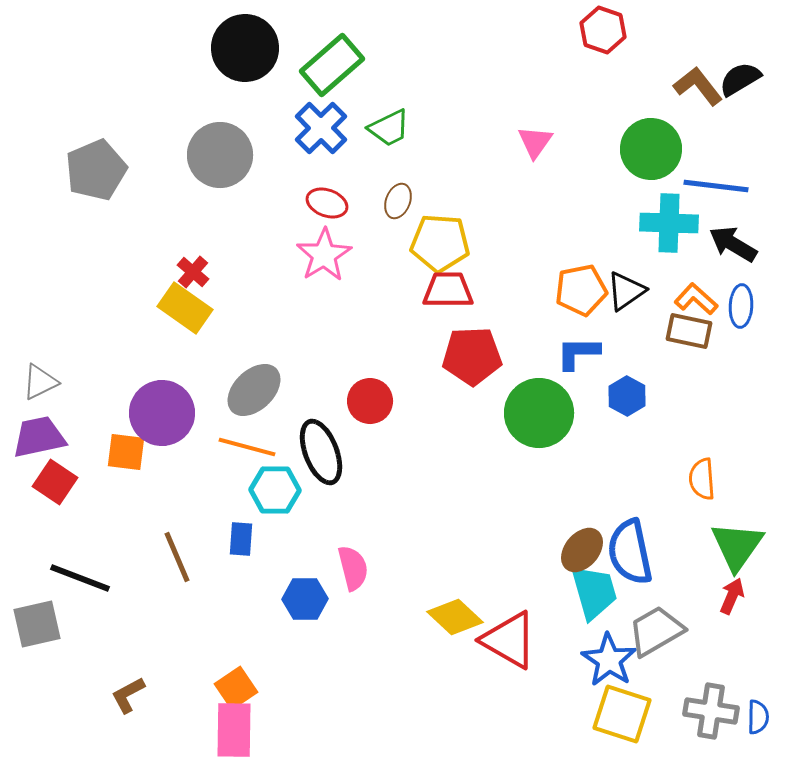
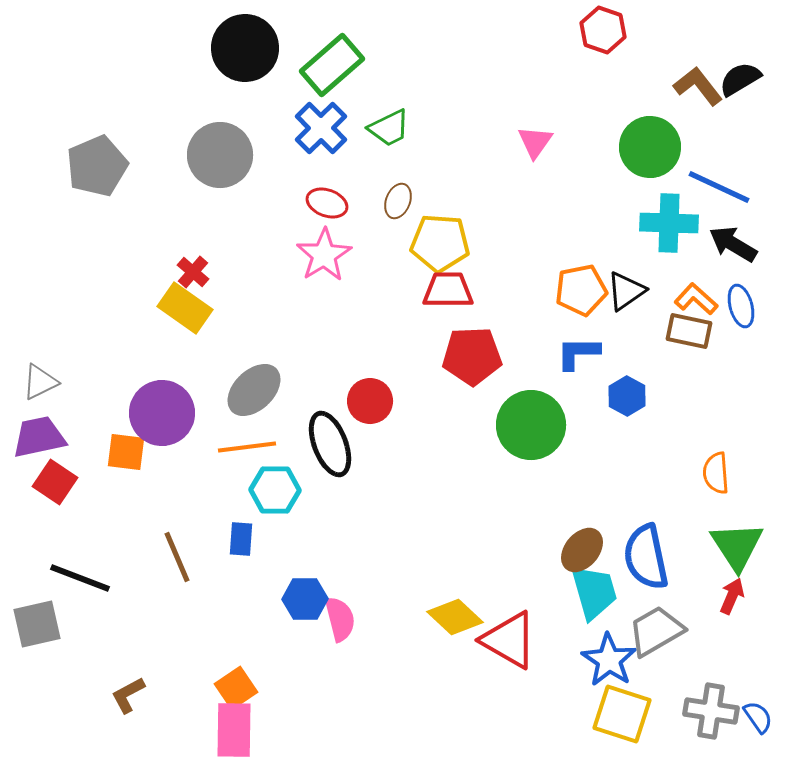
green circle at (651, 149): moved 1 px left, 2 px up
gray pentagon at (96, 170): moved 1 px right, 4 px up
blue line at (716, 186): moved 3 px right, 1 px down; rotated 18 degrees clockwise
blue ellipse at (741, 306): rotated 18 degrees counterclockwise
green circle at (539, 413): moved 8 px left, 12 px down
orange line at (247, 447): rotated 22 degrees counterclockwise
black ellipse at (321, 452): moved 9 px right, 8 px up
orange semicircle at (702, 479): moved 14 px right, 6 px up
green triangle at (737, 546): rotated 8 degrees counterclockwise
blue semicircle at (630, 552): moved 16 px right, 5 px down
pink semicircle at (353, 568): moved 13 px left, 51 px down
blue semicircle at (758, 717): rotated 36 degrees counterclockwise
